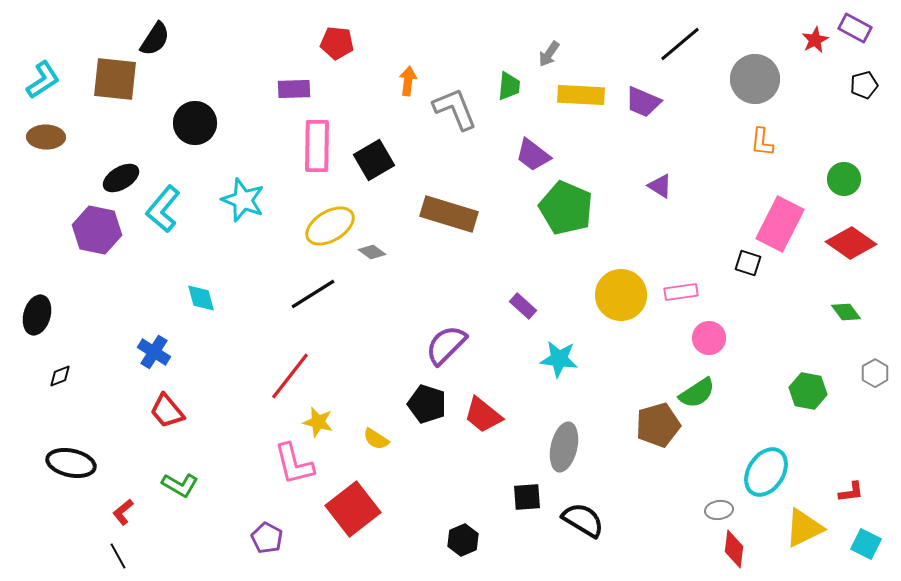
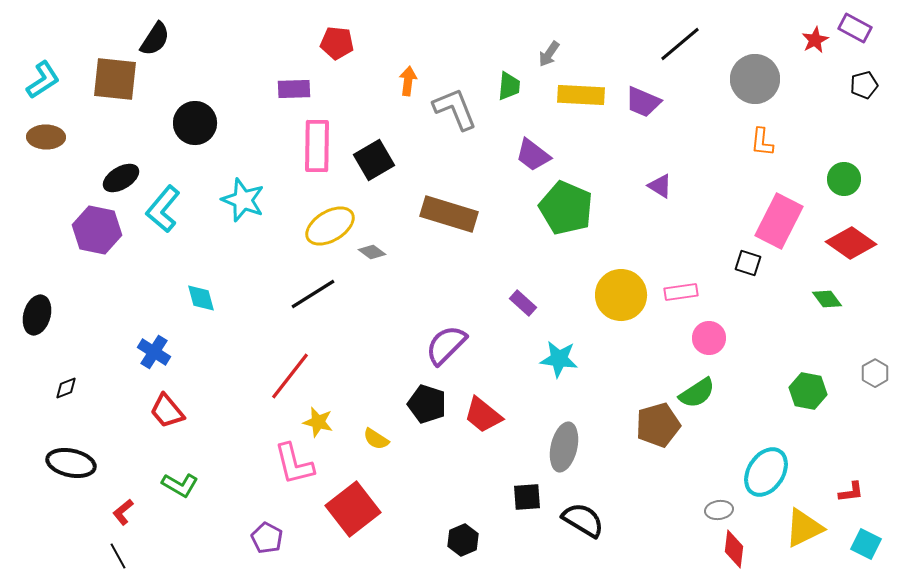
pink rectangle at (780, 224): moved 1 px left, 3 px up
purple rectangle at (523, 306): moved 3 px up
green diamond at (846, 312): moved 19 px left, 13 px up
black diamond at (60, 376): moved 6 px right, 12 px down
